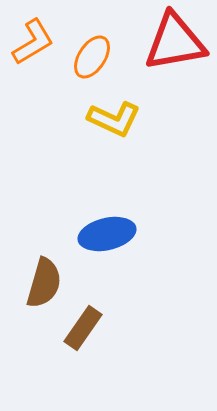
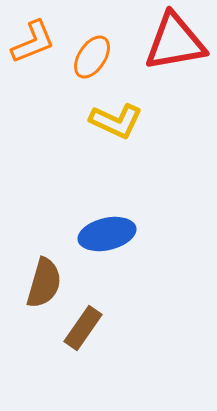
orange L-shape: rotated 9 degrees clockwise
yellow L-shape: moved 2 px right, 2 px down
